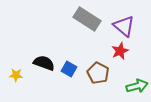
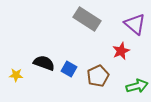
purple triangle: moved 11 px right, 2 px up
red star: moved 1 px right
brown pentagon: moved 3 px down; rotated 20 degrees clockwise
